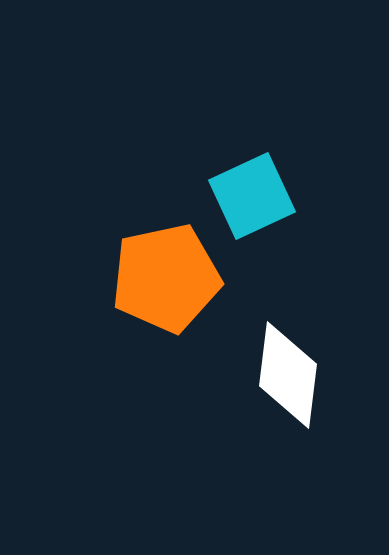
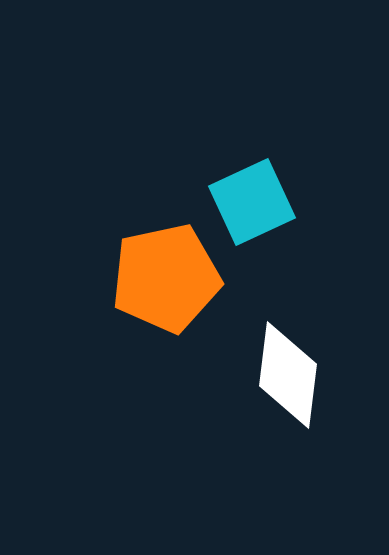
cyan square: moved 6 px down
